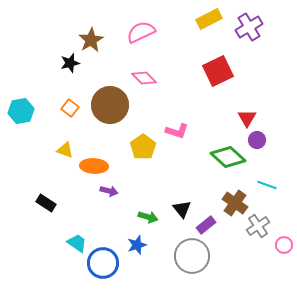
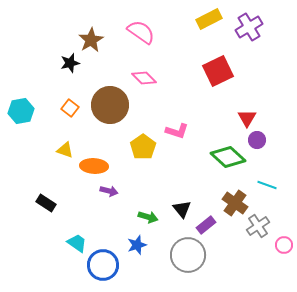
pink semicircle: rotated 60 degrees clockwise
gray circle: moved 4 px left, 1 px up
blue circle: moved 2 px down
